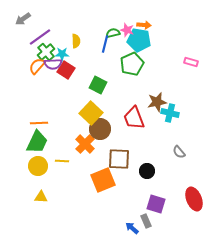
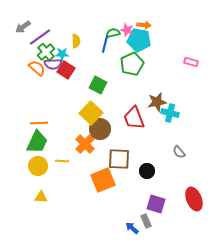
gray arrow: moved 8 px down
orange semicircle: moved 2 px down; rotated 90 degrees clockwise
